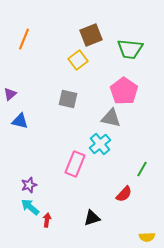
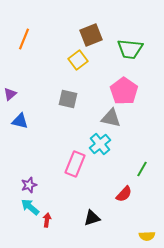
yellow semicircle: moved 1 px up
